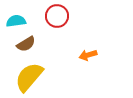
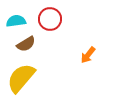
red circle: moved 7 px left, 3 px down
orange arrow: rotated 36 degrees counterclockwise
yellow semicircle: moved 8 px left, 1 px down
